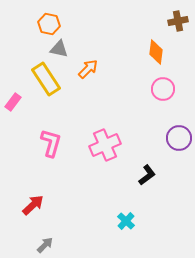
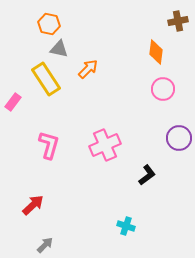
pink L-shape: moved 2 px left, 2 px down
cyan cross: moved 5 px down; rotated 24 degrees counterclockwise
